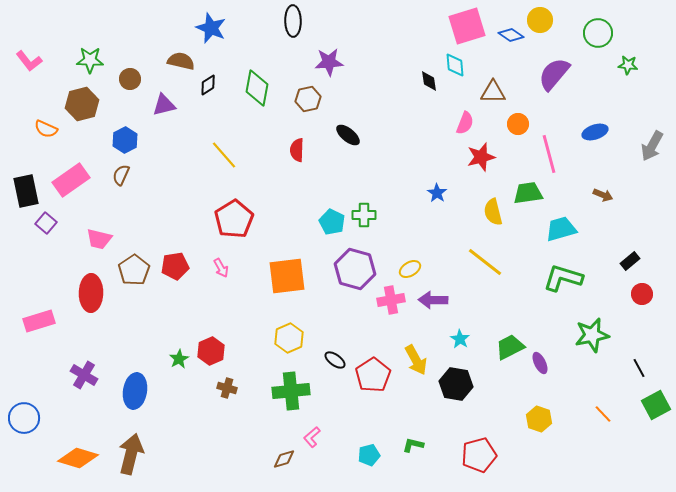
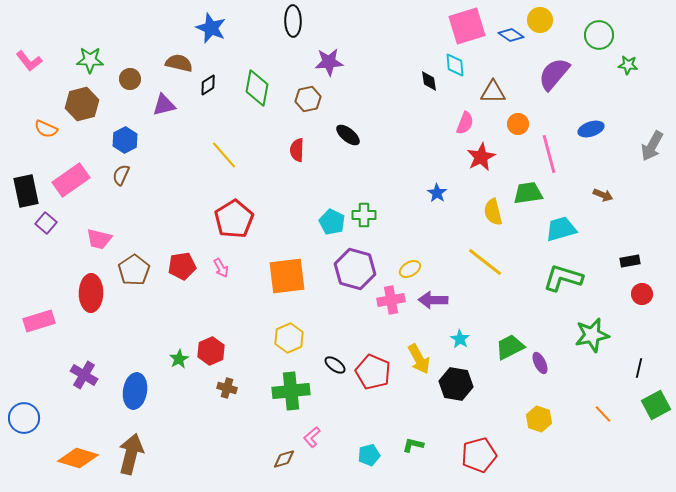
green circle at (598, 33): moved 1 px right, 2 px down
brown semicircle at (181, 61): moved 2 px left, 2 px down
blue ellipse at (595, 132): moved 4 px left, 3 px up
red star at (481, 157): rotated 12 degrees counterclockwise
black rectangle at (630, 261): rotated 30 degrees clockwise
red pentagon at (175, 266): moved 7 px right
black ellipse at (335, 360): moved 5 px down
yellow arrow at (416, 360): moved 3 px right, 1 px up
black line at (639, 368): rotated 42 degrees clockwise
red pentagon at (373, 375): moved 3 px up; rotated 16 degrees counterclockwise
